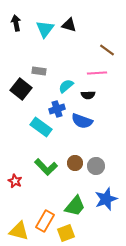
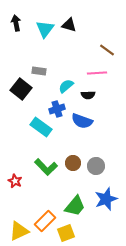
brown circle: moved 2 px left
orange rectangle: rotated 15 degrees clockwise
yellow triangle: rotated 40 degrees counterclockwise
